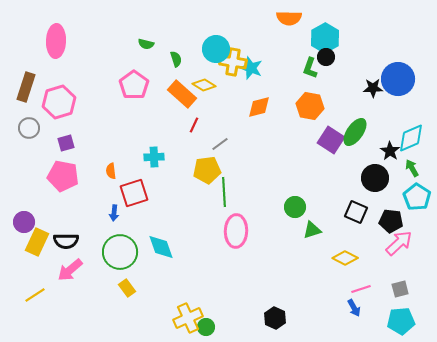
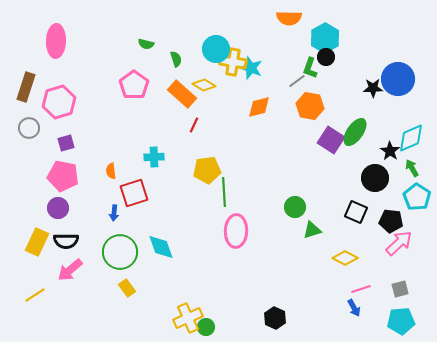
gray line at (220, 144): moved 77 px right, 63 px up
purple circle at (24, 222): moved 34 px right, 14 px up
